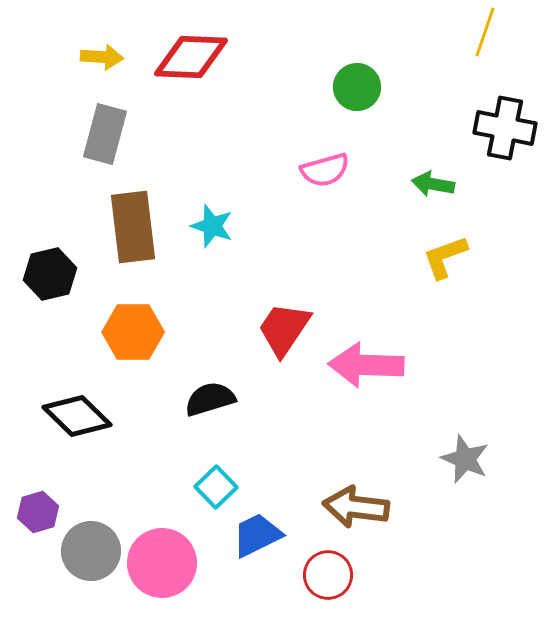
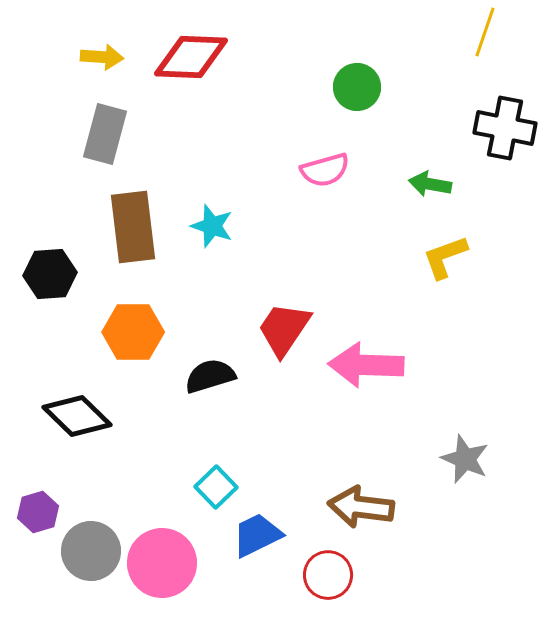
green arrow: moved 3 px left
black hexagon: rotated 9 degrees clockwise
black semicircle: moved 23 px up
brown arrow: moved 5 px right
